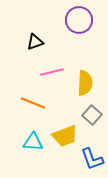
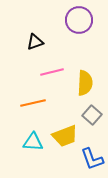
orange line: rotated 35 degrees counterclockwise
